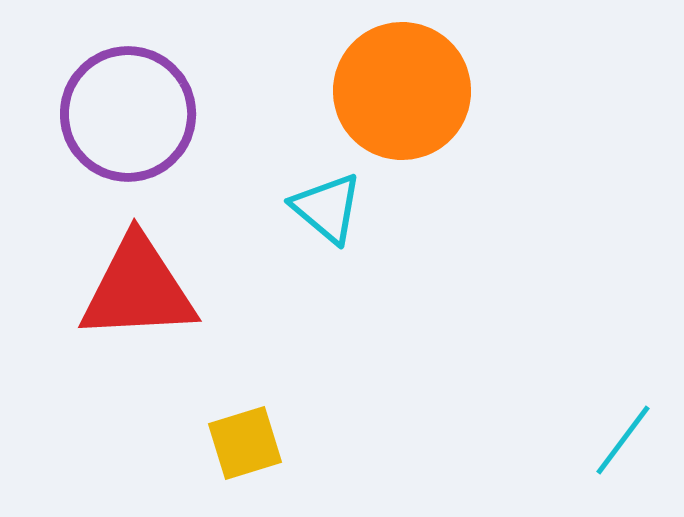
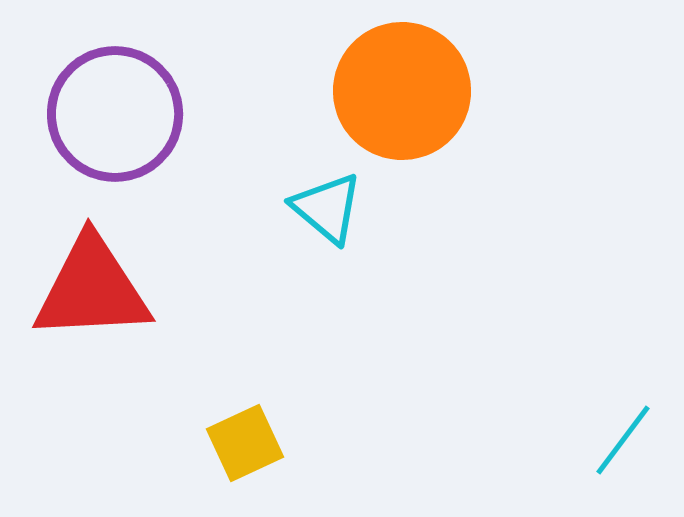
purple circle: moved 13 px left
red triangle: moved 46 px left
yellow square: rotated 8 degrees counterclockwise
